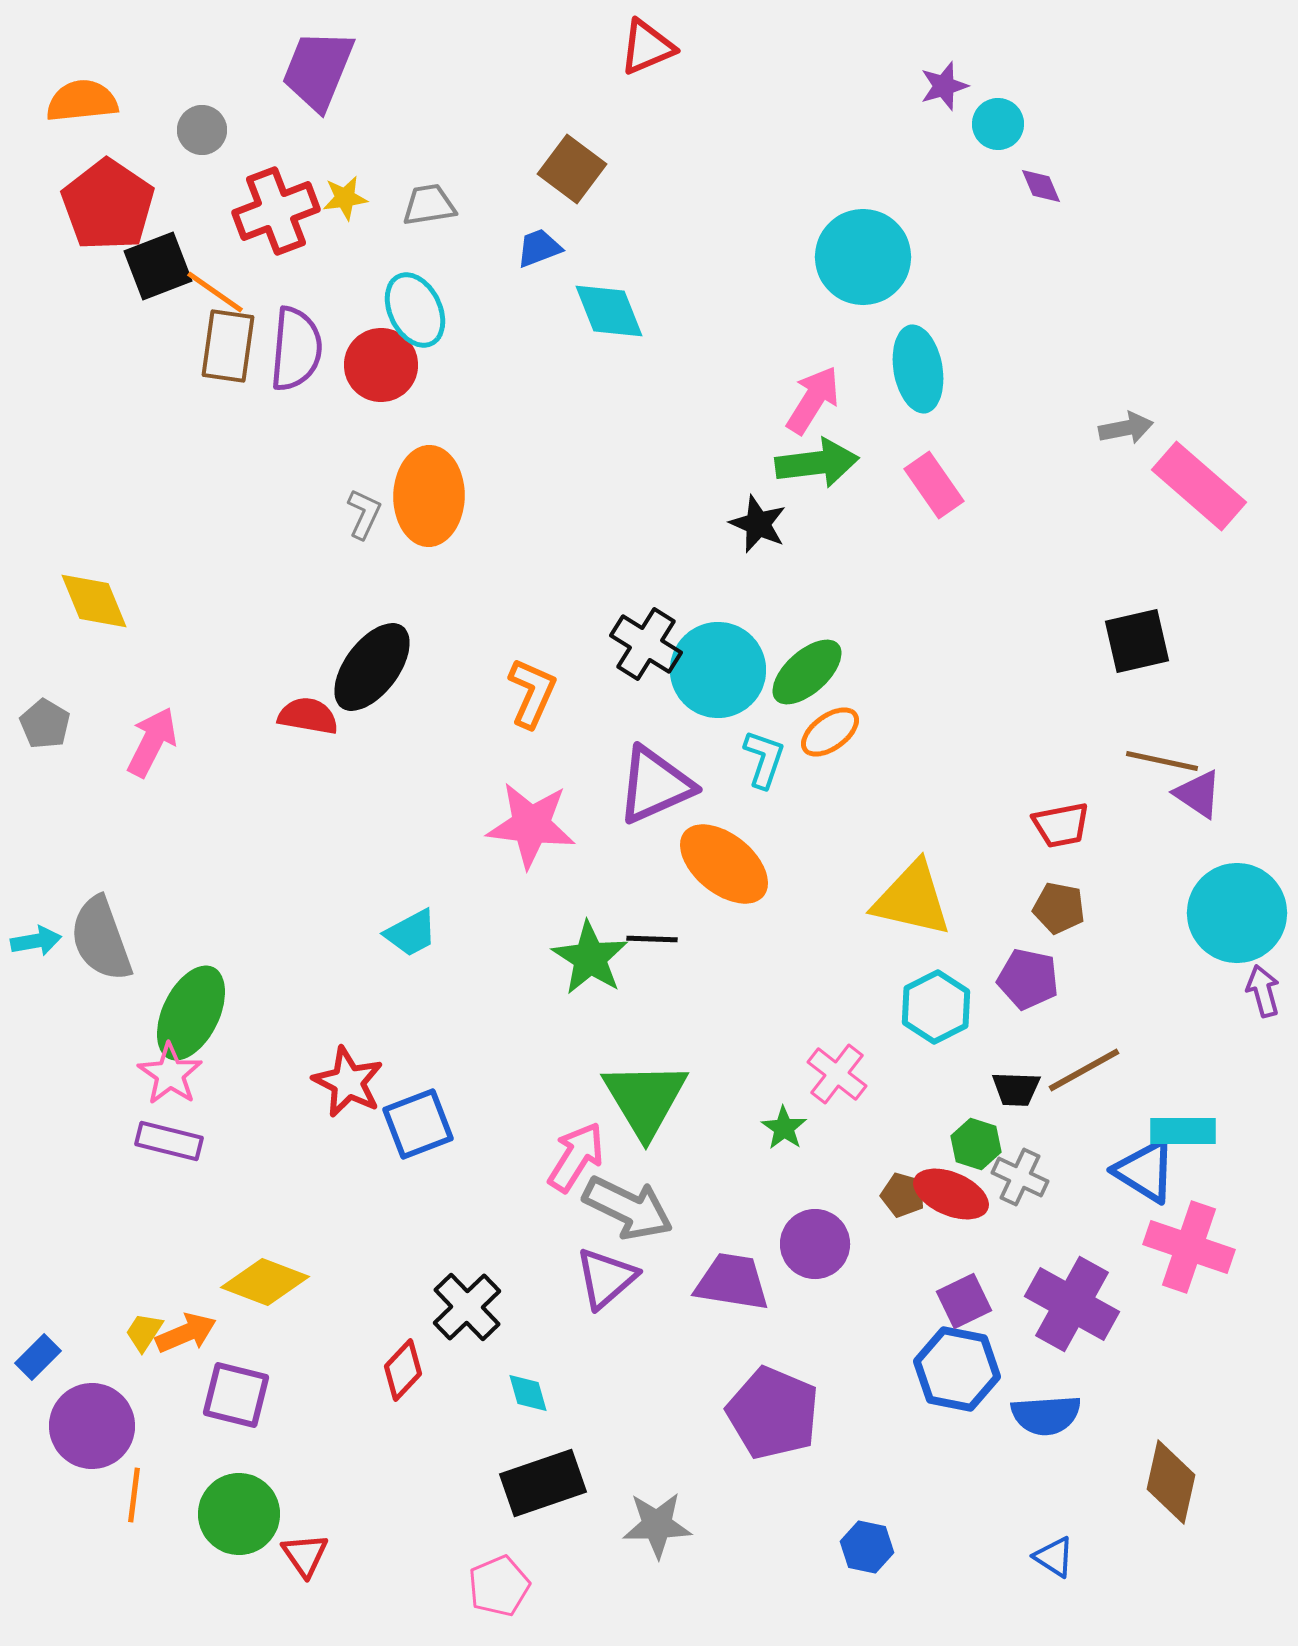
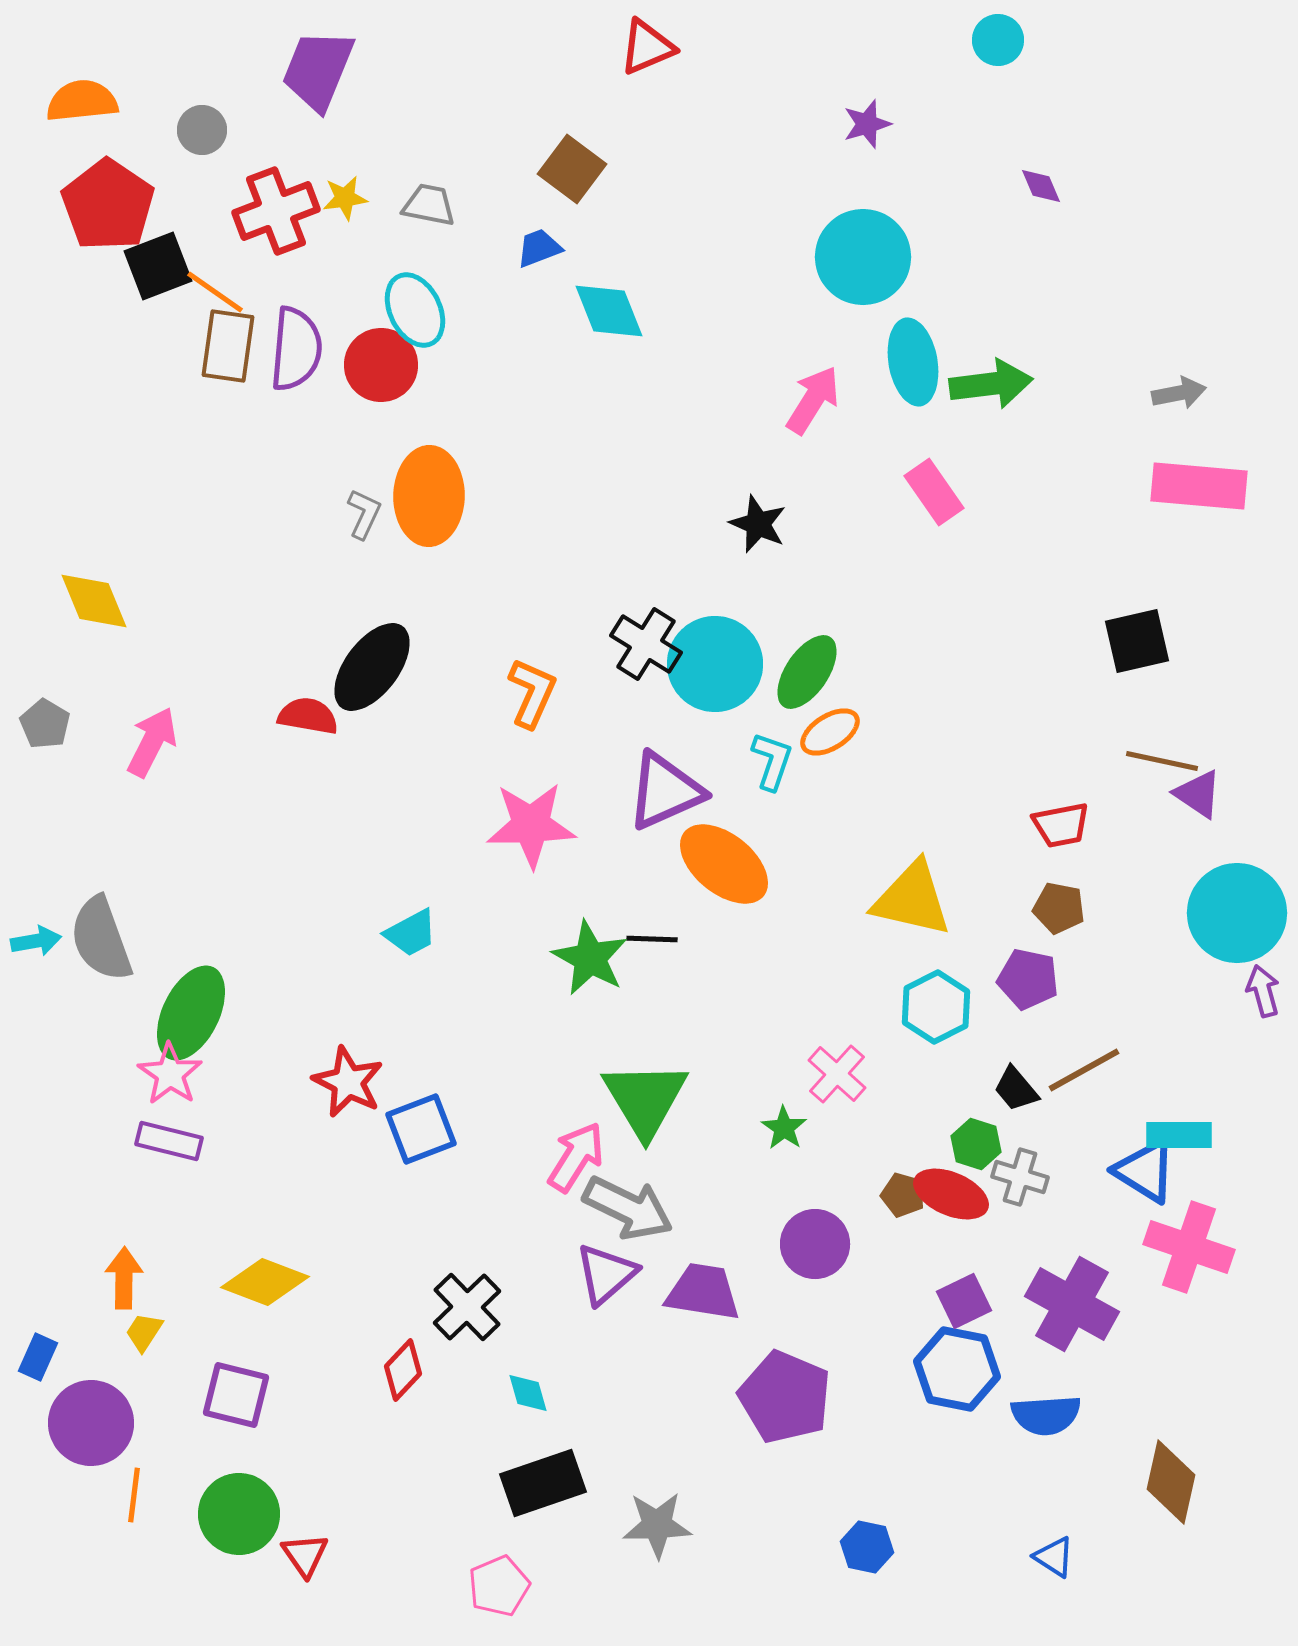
purple star at (944, 86): moved 77 px left, 38 px down
cyan circle at (998, 124): moved 84 px up
gray trapezoid at (429, 205): rotated 20 degrees clockwise
cyan ellipse at (918, 369): moved 5 px left, 7 px up
gray arrow at (1126, 428): moved 53 px right, 35 px up
green arrow at (817, 463): moved 174 px right, 79 px up
pink rectangle at (934, 485): moved 7 px down
pink rectangle at (1199, 486): rotated 36 degrees counterclockwise
cyan circle at (718, 670): moved 3 px left, 6 px up
green ellipse at (807, 672): rotated 14 degrees counterclockwise
orange ellipse at (830, 732): rotated 4 degrees clockwise
cyan L-shape at (764, 759): moved 8 px right, 2 px down
purple triangle at (655, 785): moved 10 px right, 6 px down
pink star at (531, 825): rotated 8 degrees counterclockwise
green star at (590, 958): rotated 4 degrees counterclockwise
pink cross at (837, 1074): rotated 4 degrees clockwise
black trapezoid at (1016, 1089): rotated 48 degrees clockwise
blue square at (418, 1124): moved 3 px right, 5 px down
cyan rectangle at (1183, 1131): moved 4 px left, 4 px down
gray cross at (1020, 1177): rotated 8 degrees counterclockwise
purple triangle at (606, 1278): moved 4 px up
purple trapezoid at (732, 1282): moved 29 px left, 10 px down
orange arrow at (186, 1333): moved 62 px left, 55 px up; rotated 66 degrees counterclockwise
blue rectangle at (38, 1357): rotated 21 degrees counterclockwise
purple pentagon at (773, 1413): moved 12 px right, 16 px up
purple circle at (92, 1426): moved 1 px left, 3 px up
